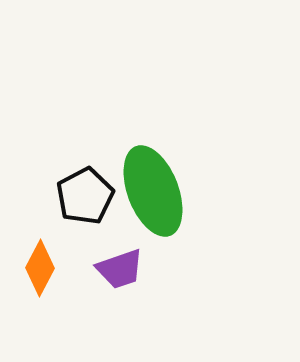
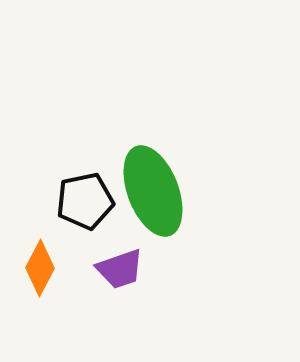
black pentagon: moved 5 px down; rotated 16 degrees clockwise
